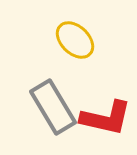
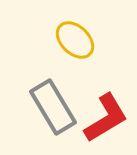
red L-shape: rotated 44 degrees counterclockwise
